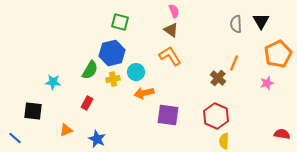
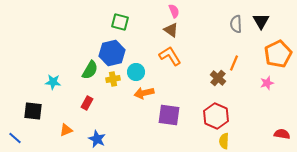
purple square: moved 1 px right
